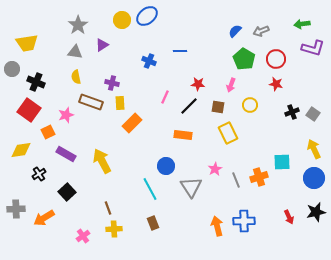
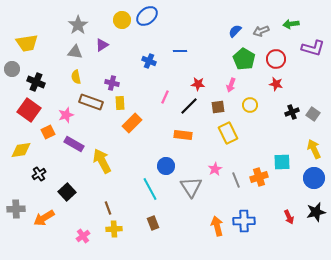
green arrow at (302, 24): moved 11 px left
brown square at (218, 107): rotated 16 degrees counterclockwise
purple rectangle at (66, 154): moved 8 px right, 10 px up
